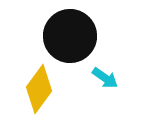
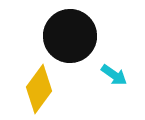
cyan arrow: moved 9 px right, 3 px up
